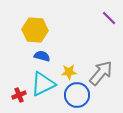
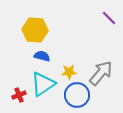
cyan triangle: rotated 8 degrees counterclockwise
